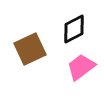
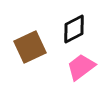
brown square: moved 2 px up
